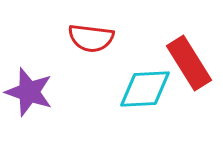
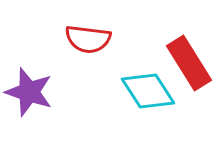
red semicircle: moved 3 px left, 1 px down
cyan diamond: moved 3 px right, 2 px down; rotated 60 degrees clockwise
